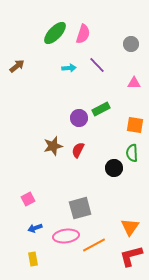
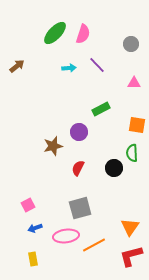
purple circle: moved 14 px down
orange square: moved 2 px right
red semicircle: moved 18 px down
pink square: moved 6 px down
